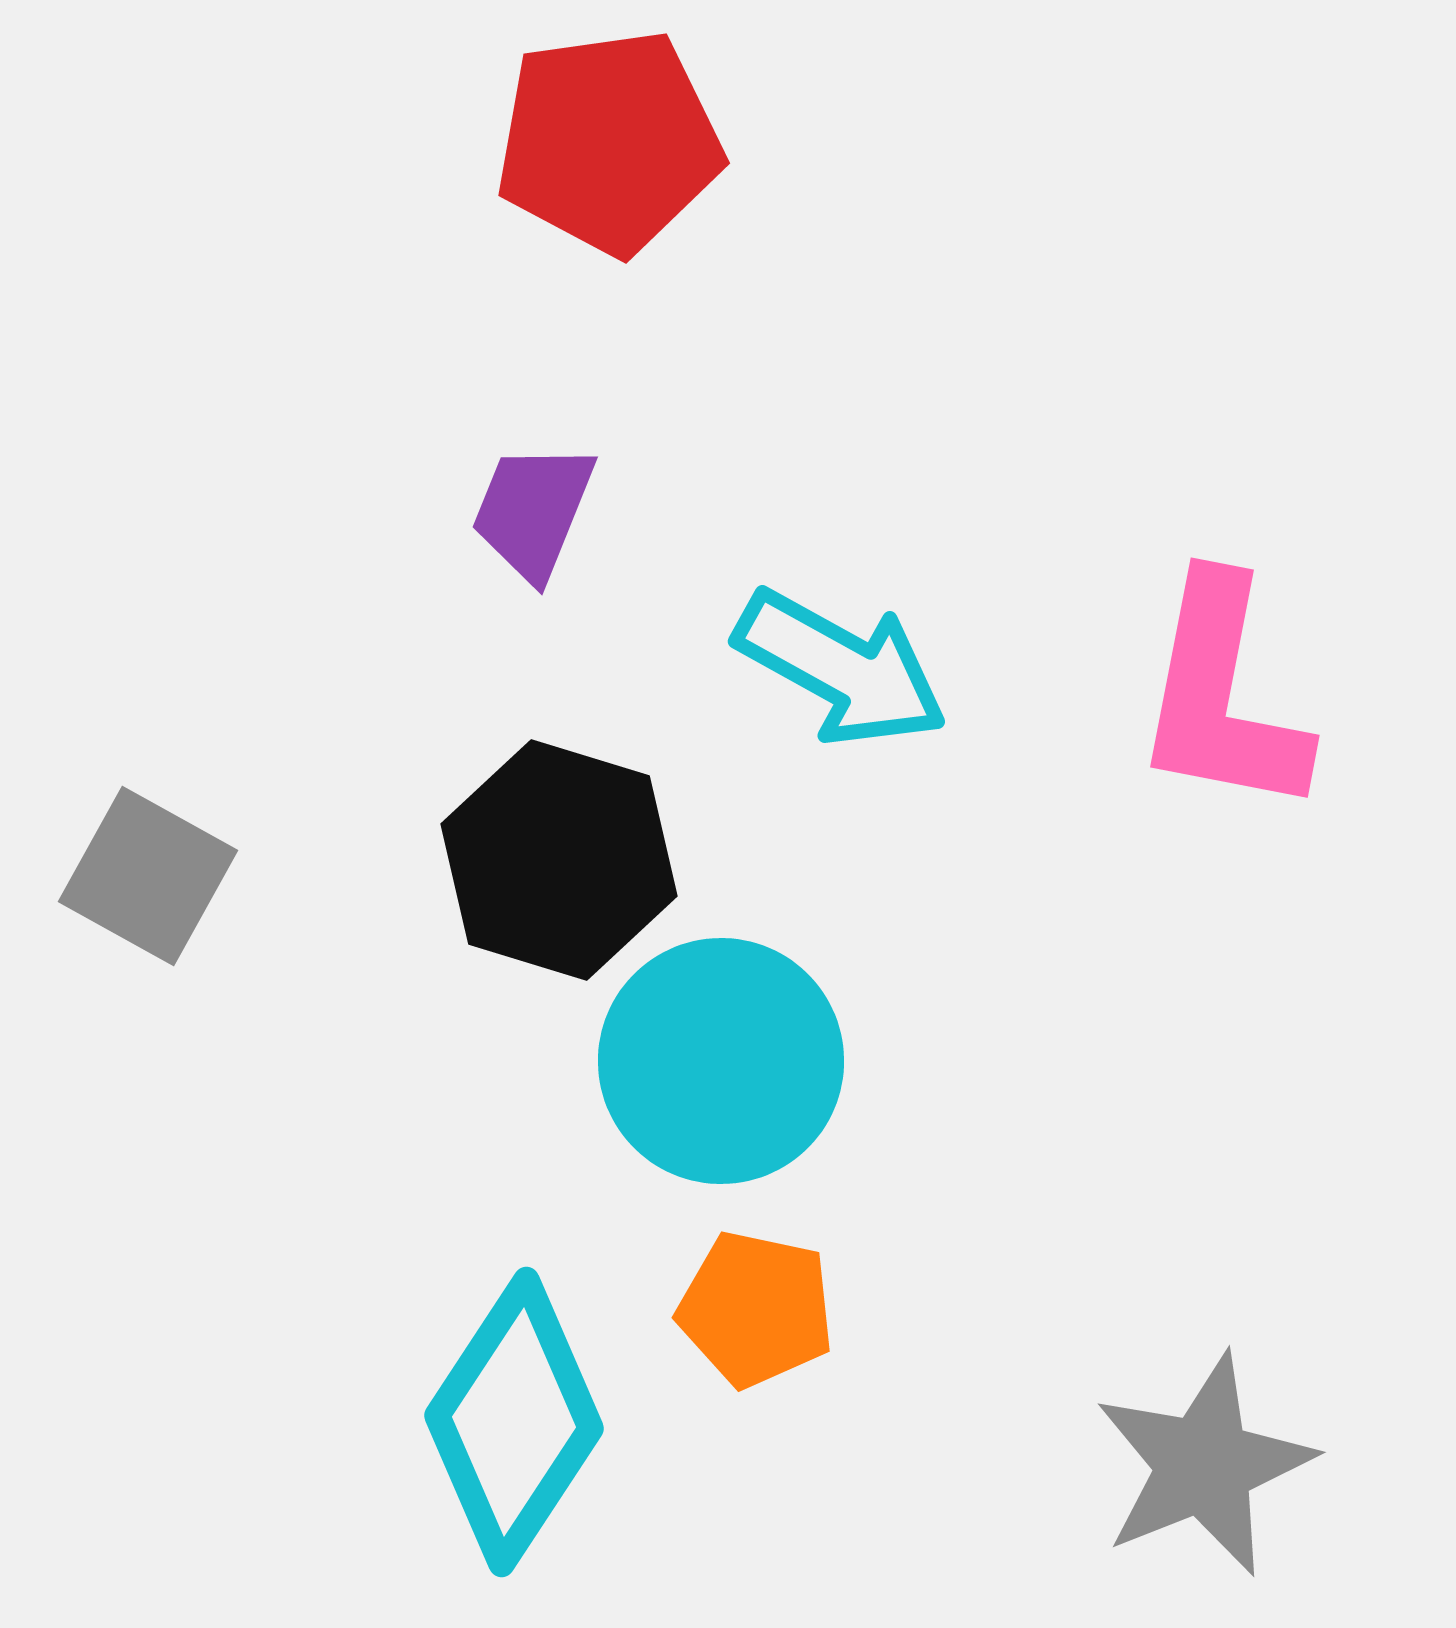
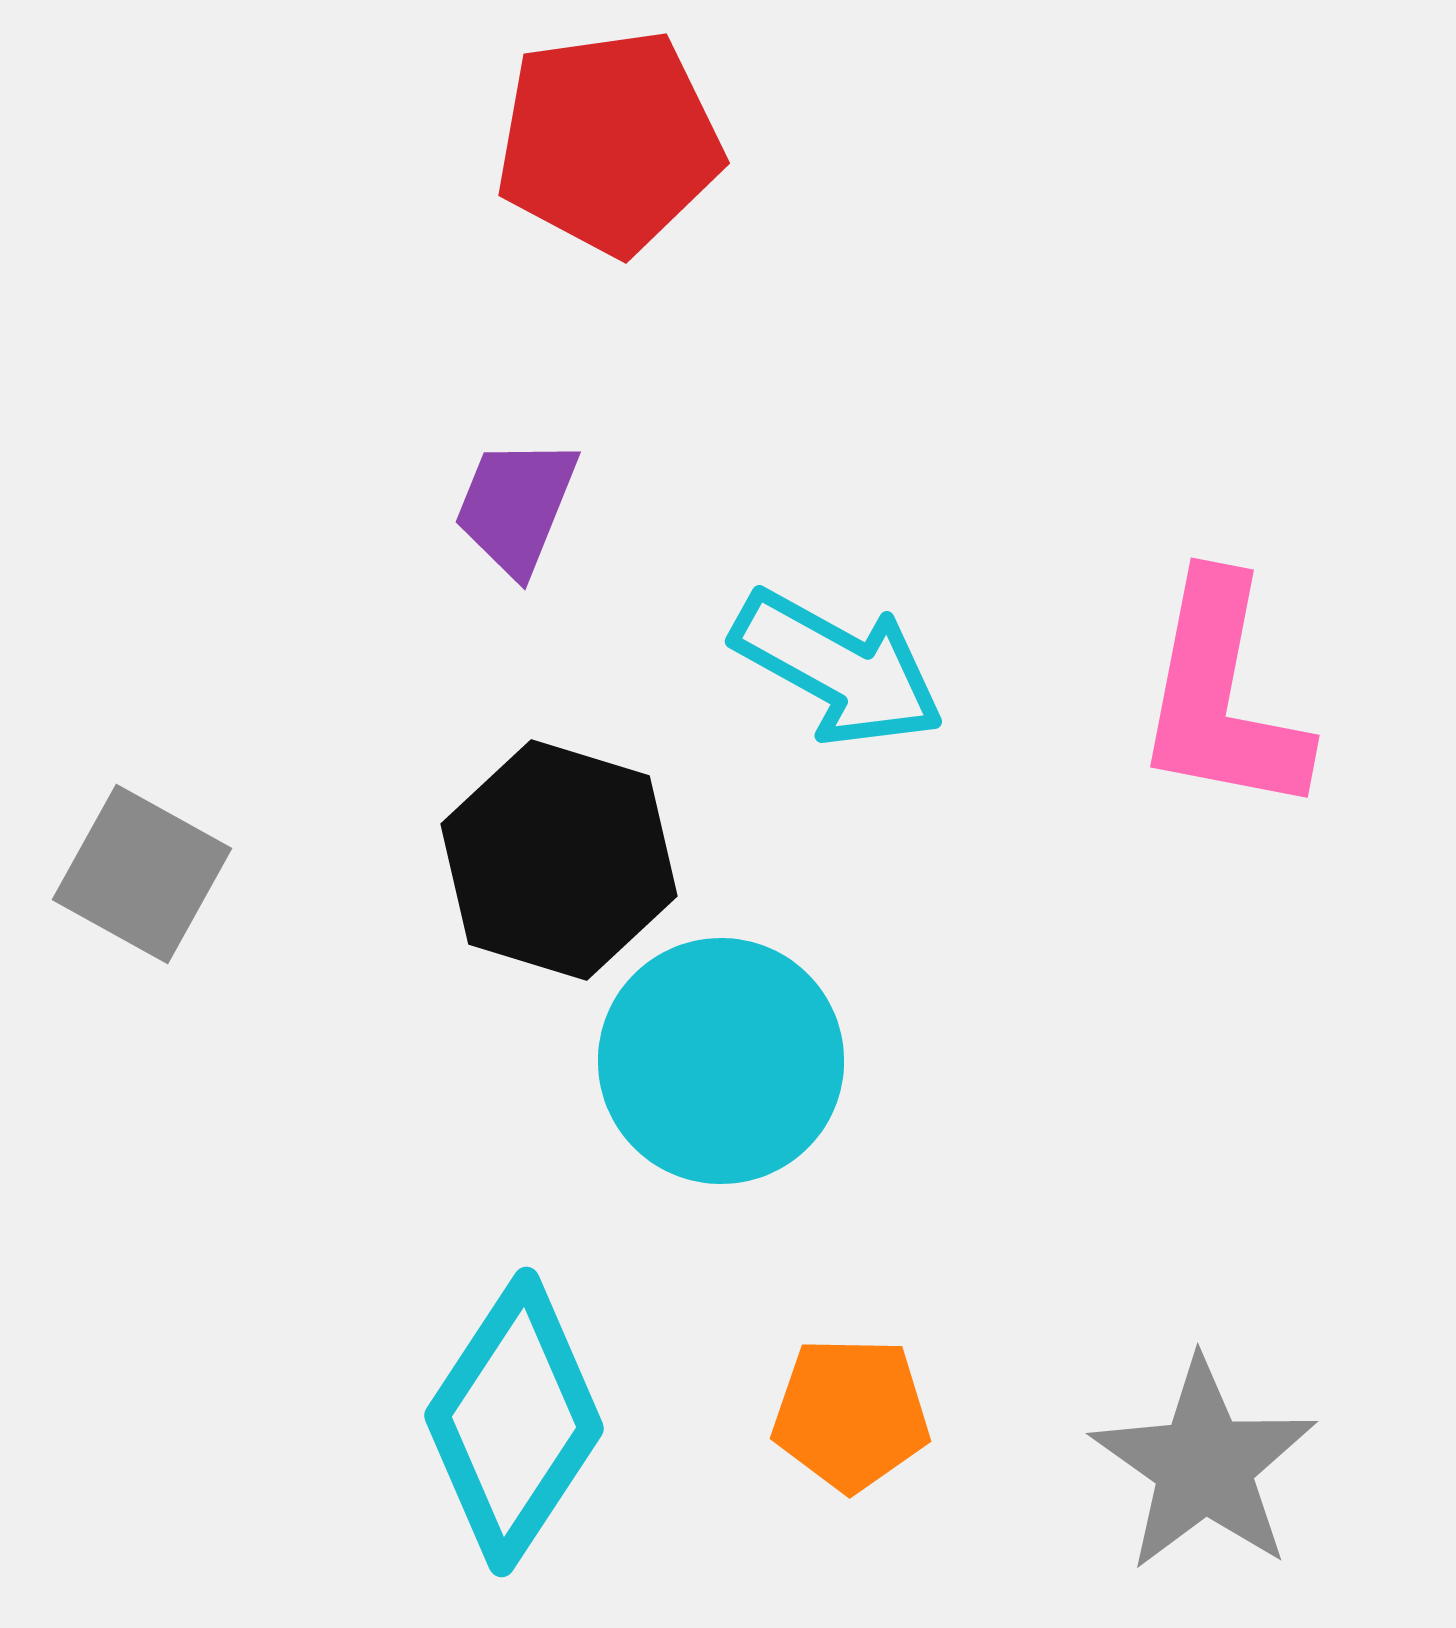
purple trapezoid: moved 17 px left, 5 px up
cyan arrow: moved 3 px left
gray square: moved 6 px left, 2 px up
orange pentagon: moved 95 px right, 105 px down; rotated 11 degrees counterclockwise
gray star: rotated 15 degrees counterclockwise
